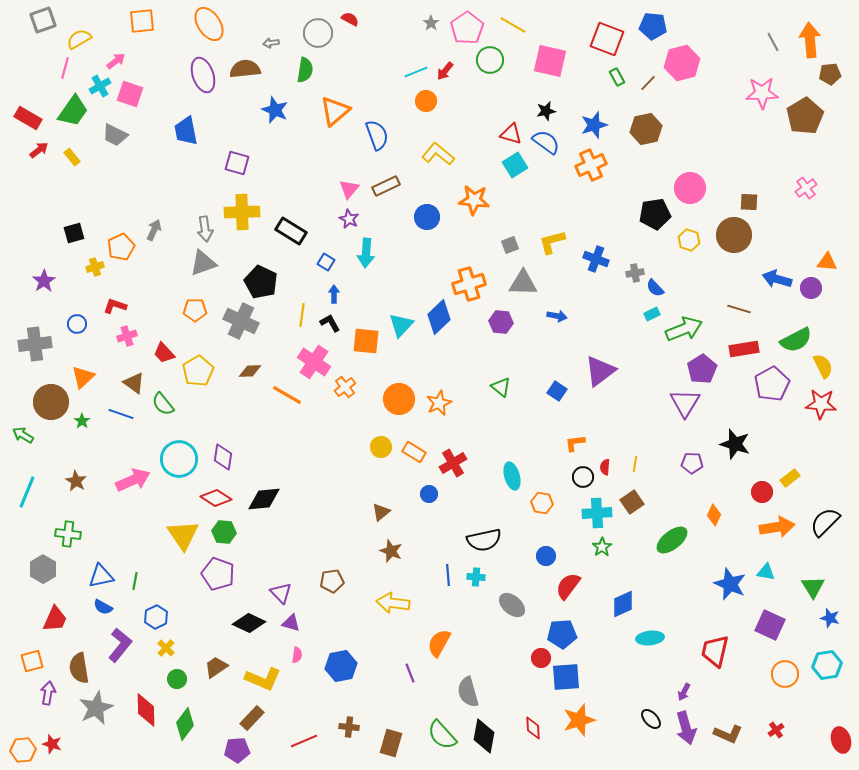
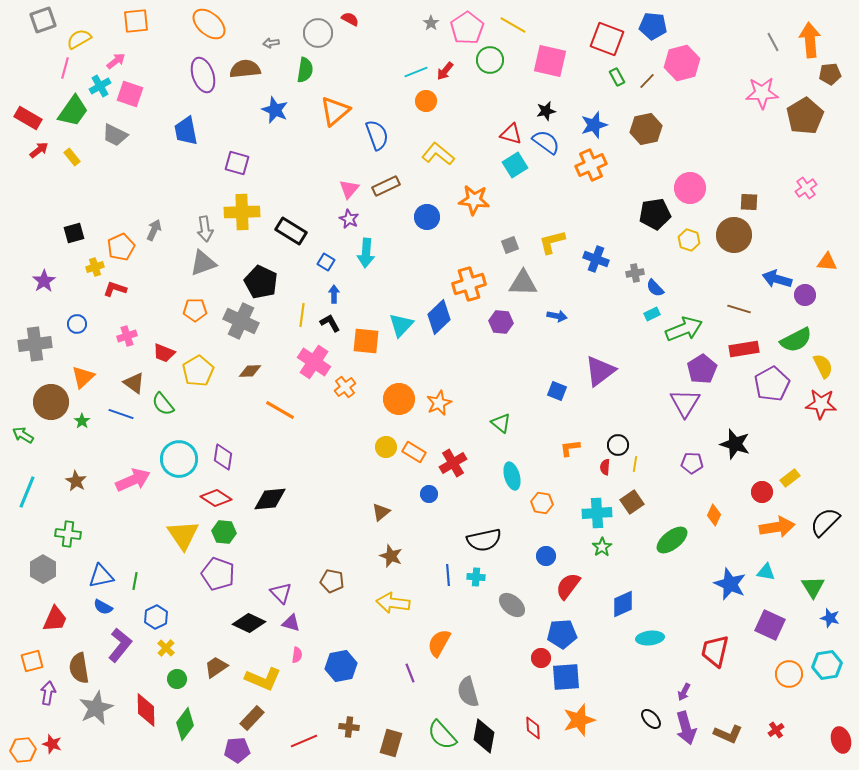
orange square at (142, 21): moved 6 px left
orange ellipse at (209, 24): rotated 16 degrees counterclockwise
brown line at (648, 83): moved 1 px left, 2 px up
purple circle at (811, 288): moved 6 px left, 7 px down
red L-shape at (115, 306): moved 17 px up
red trapezoid at (164, 353): rotated 25 degrees counterclockwise
green triangle at (501, 387): moved 36 px down
blue square at (557, 391): rotated 12 degrees counterclockwise
orange line at (287, 395): moved 7 px left, 15 px down
orange L-shape at (575, 443): moved 5 px left, 5 px down
yellow circle at (381, 447): moved 5 px right
black circle at (583, 477): moved 35 px right, 32 px up
black diamond at (264, 499): moved 6 px right
brown star at (391, 551): moved 5 px down
brown pentagon at (332, 581): rotated 20 degrees clockwise
orange circle at (785, 674): moved 4 px right
